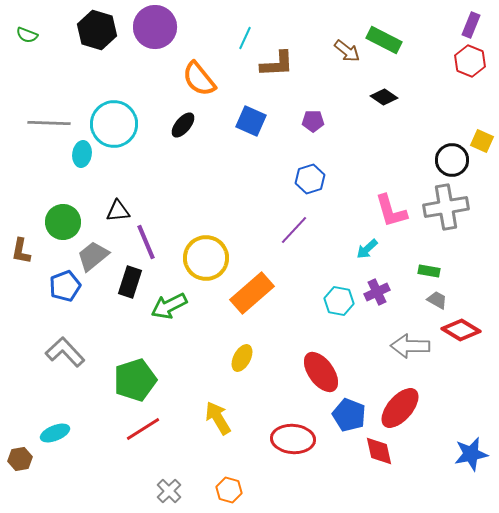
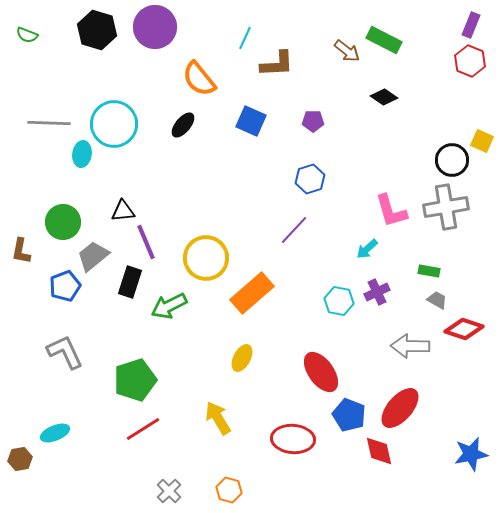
black triangle at (118, 211): moved 5 px right
red diamond at (461, 330): moved 3 px right, 1 px up; rotated 12 degrees counterclockwise
gray L-shape at (65, 352): rotated 18 degrees clockwise
